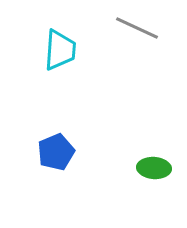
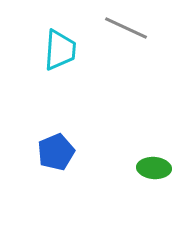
gray line: moved 11 px left
